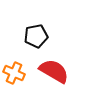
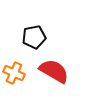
black pentagon: moved 2 px left, 1 px down
